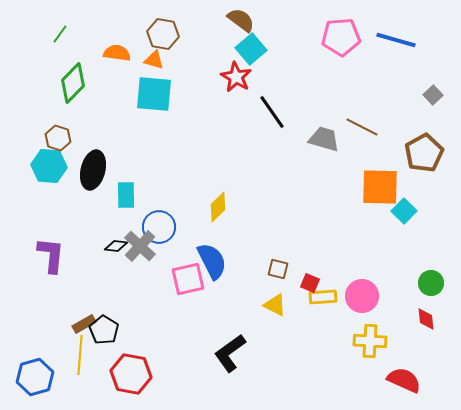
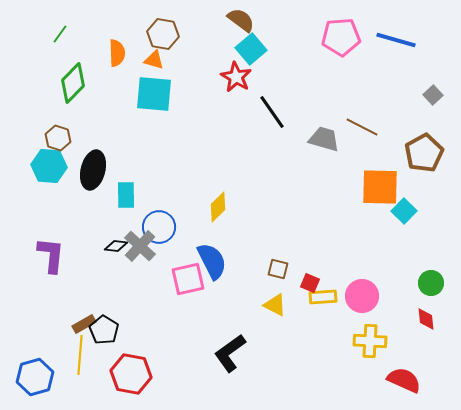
orange semicircle at (117, 53): rotated 80 degrees clockwise
